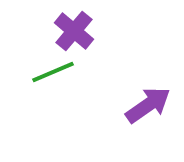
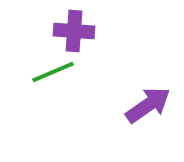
purple cross: rotated 36 degrees counterclockwise
